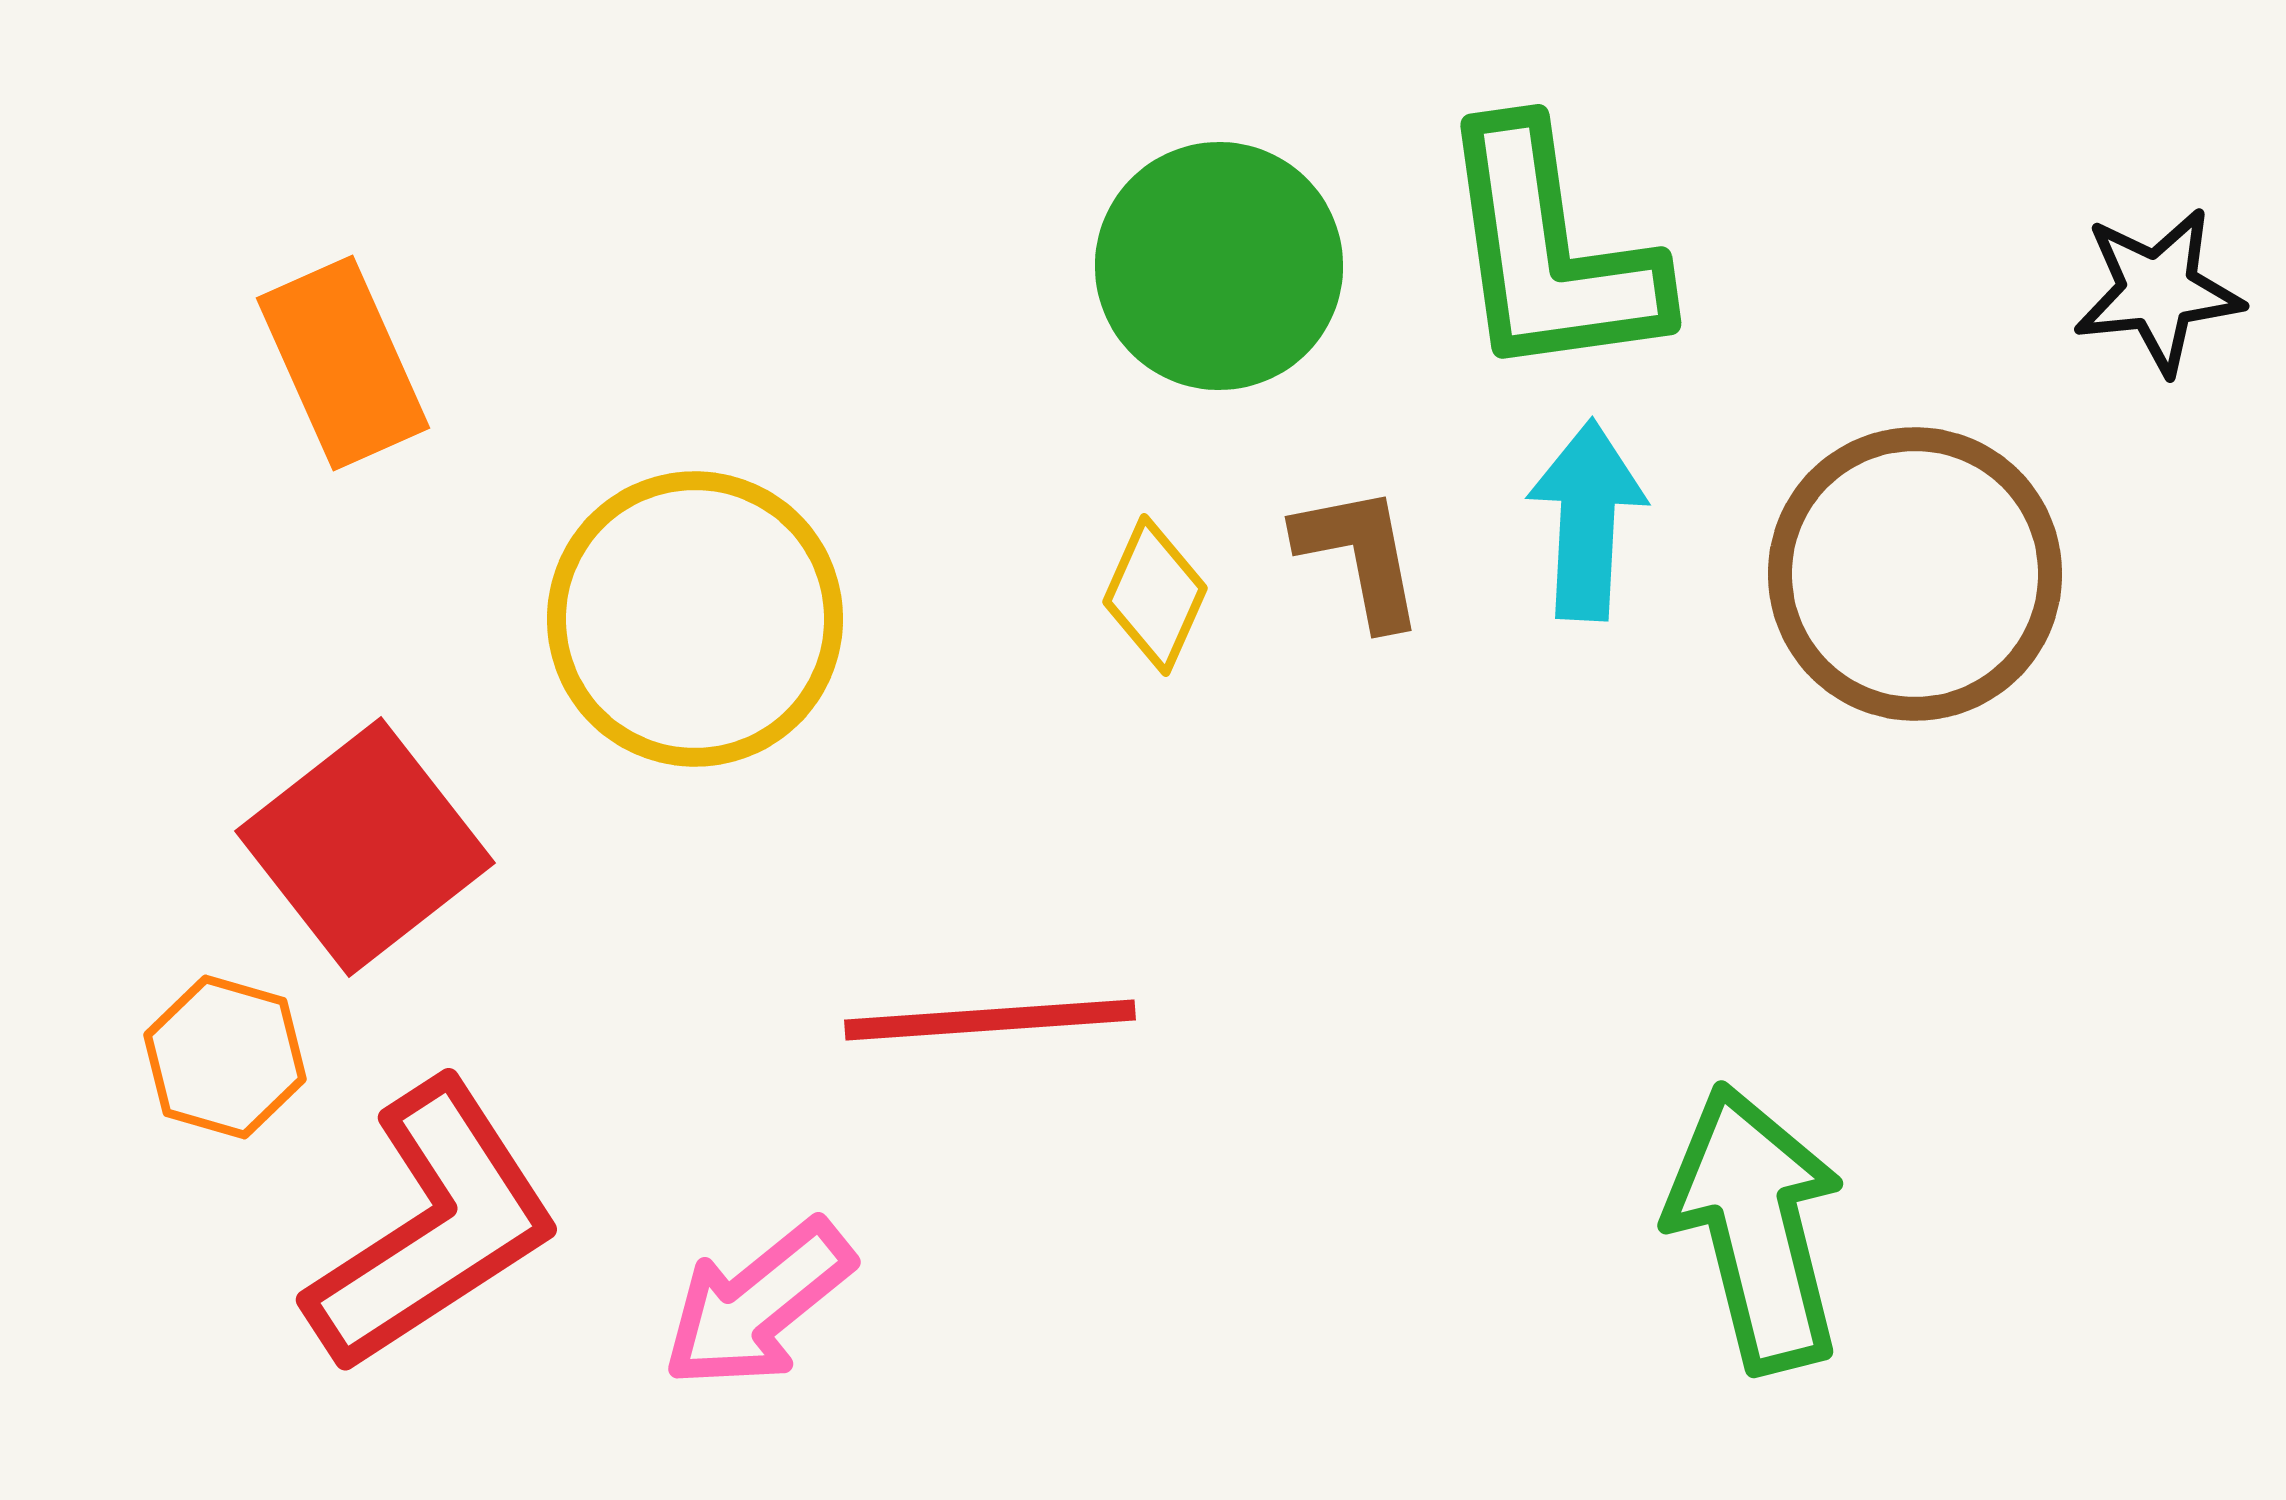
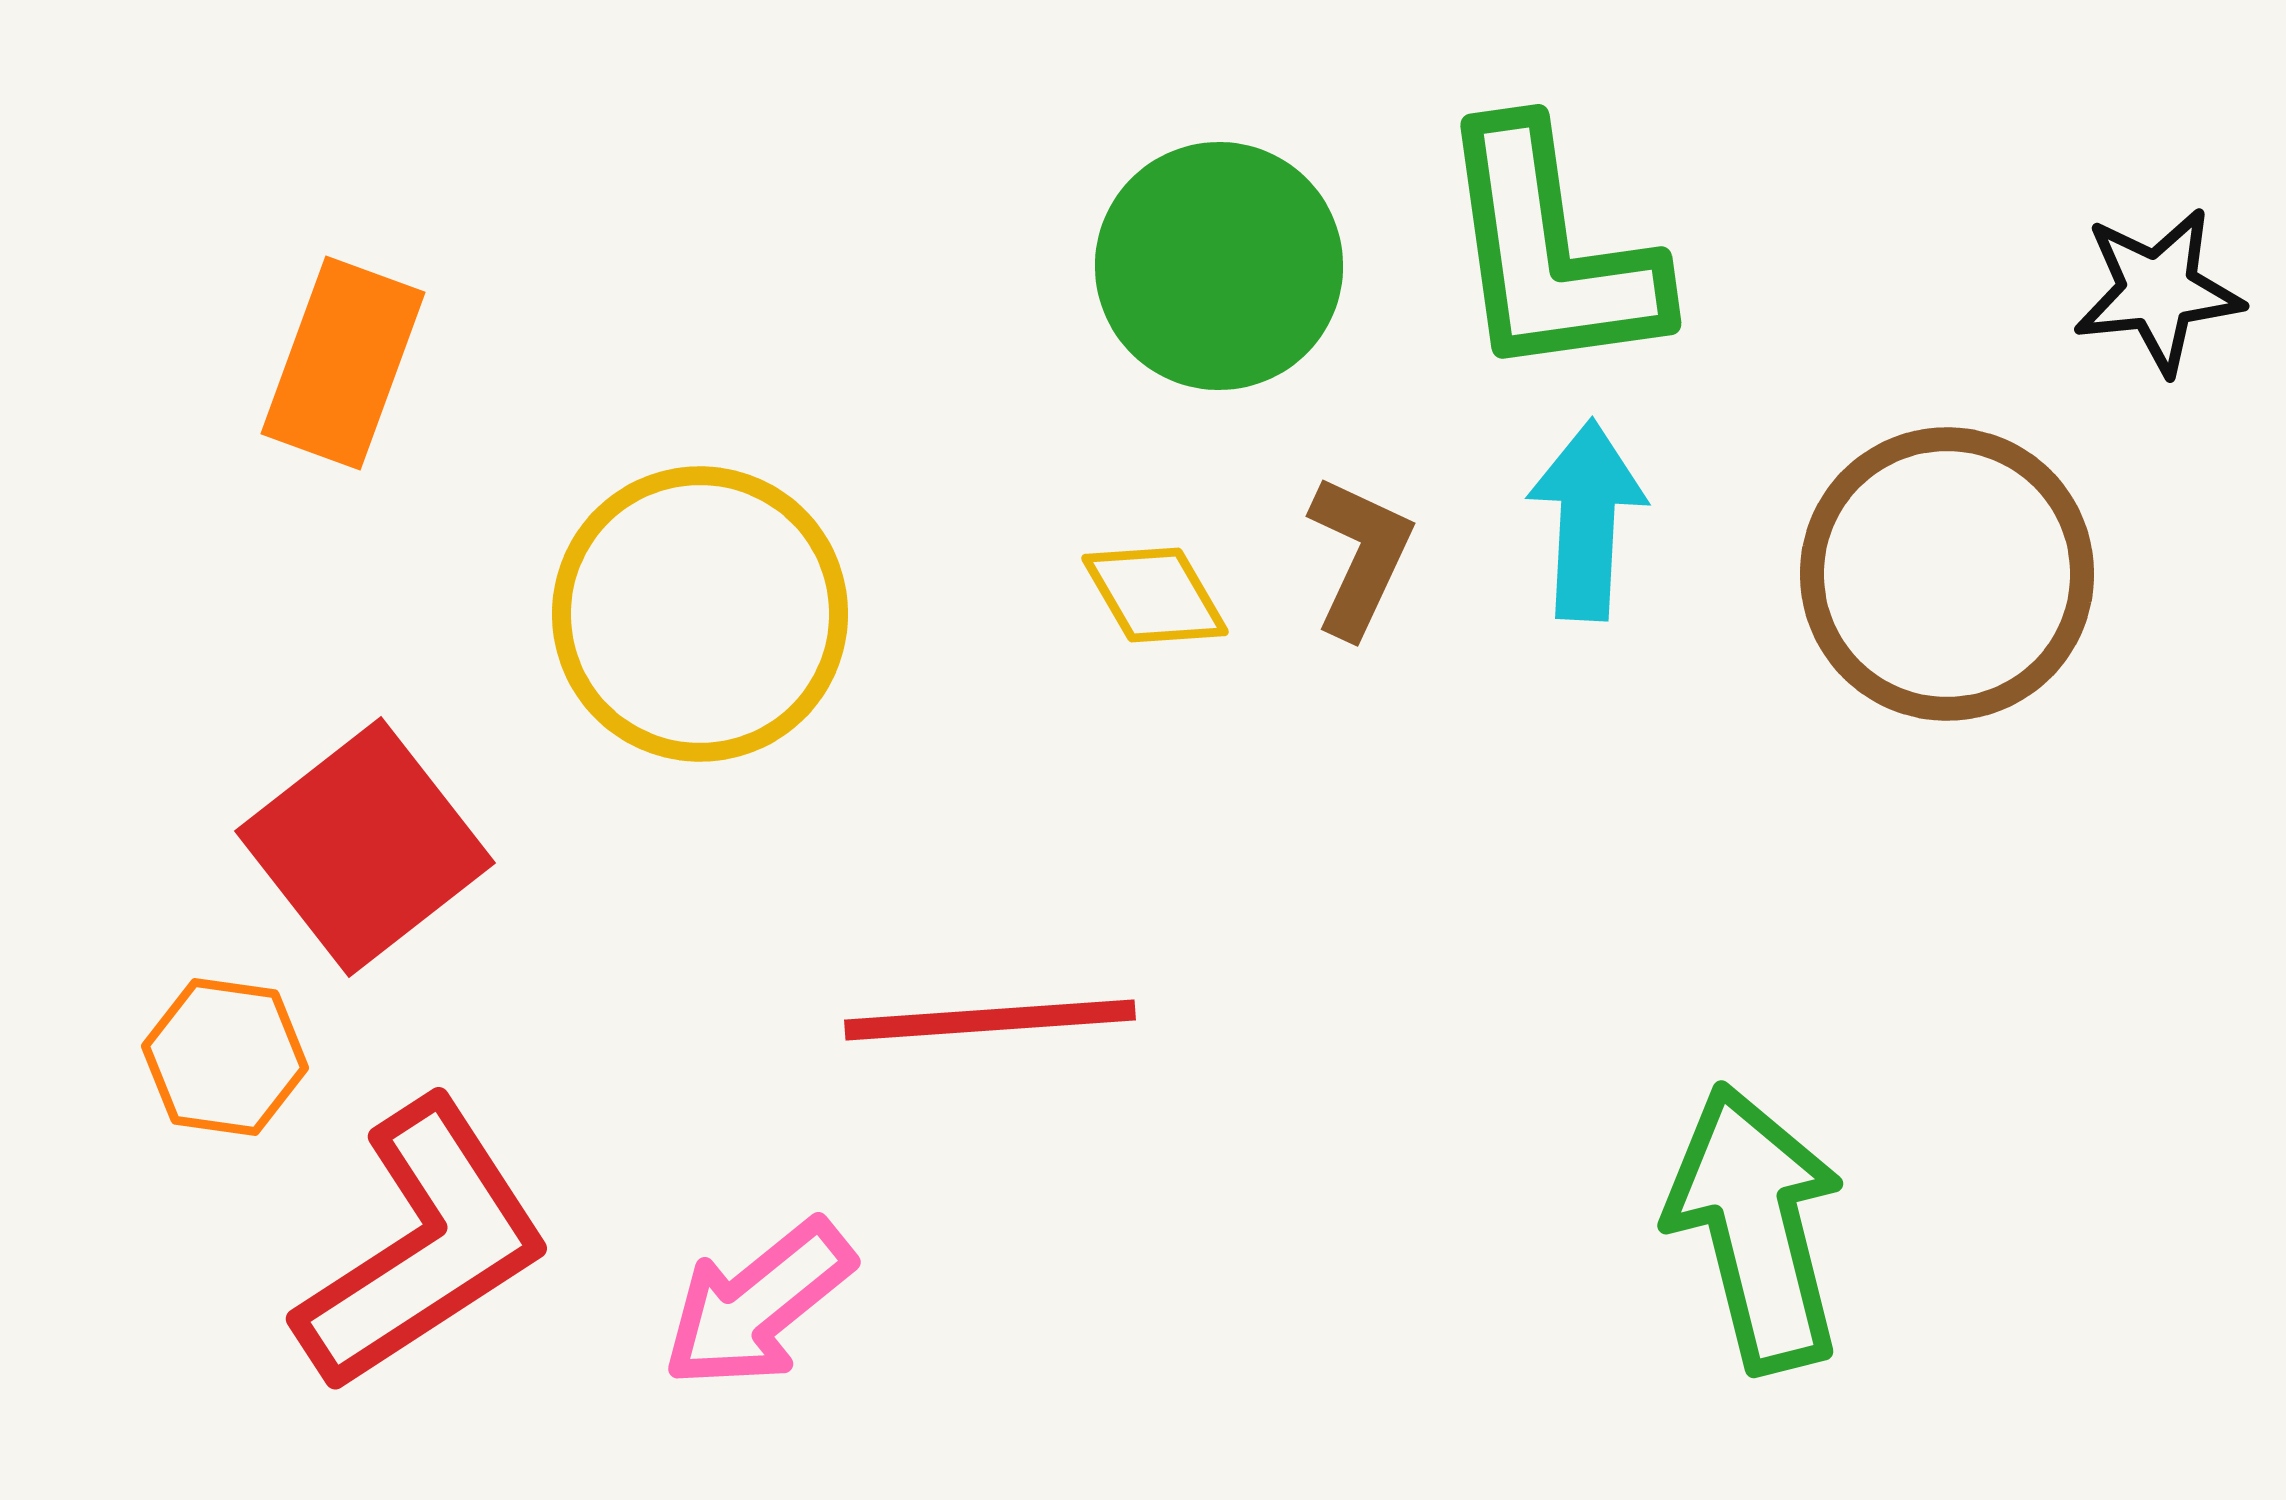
orange rectangle: rotated 44 degrees clockwise
brown L-shape: rotated 36 degrees clockwise
brown circle: moved 32 px right
yellow diamond: rotated 54 degrees counterclockwise
yellow circle: moved 5 px right, 5 px up
orange hexagon: rotated 8 degrees counterclockwise
red L-shape: moved 10 px left, 19 px down
